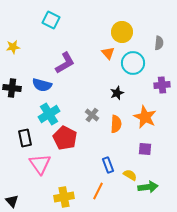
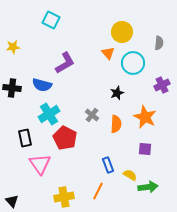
purple cross: rotated 21 degrees counterclockwise
